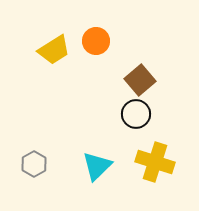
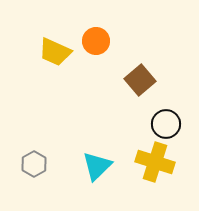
yellow trapezoid: moved 1 px right, 2 px down; rotated 56 degrees clockwise
black circle: moved 30 px right, 10 px down
